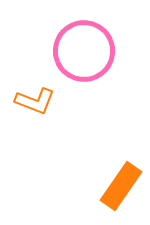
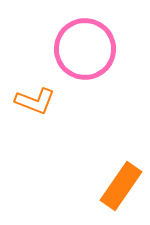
pink circle: moved 1 px right, 2 px up
